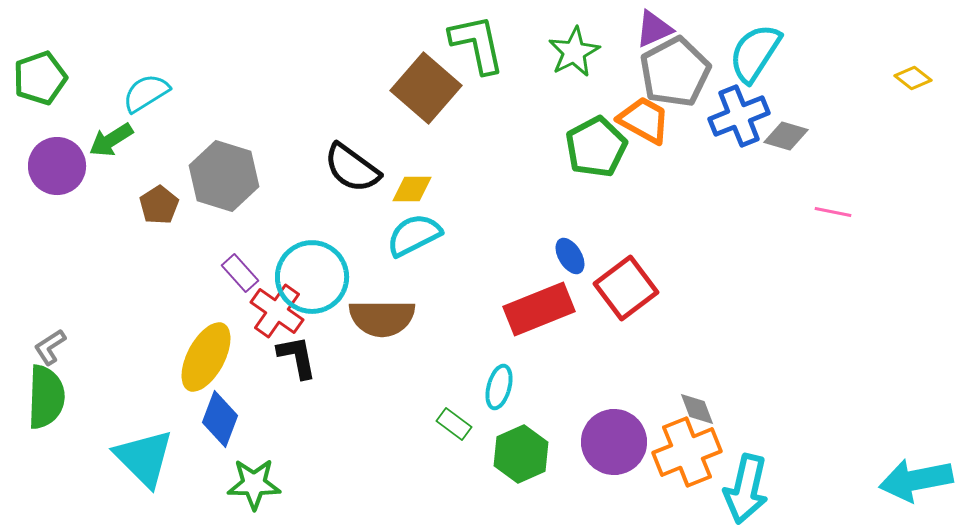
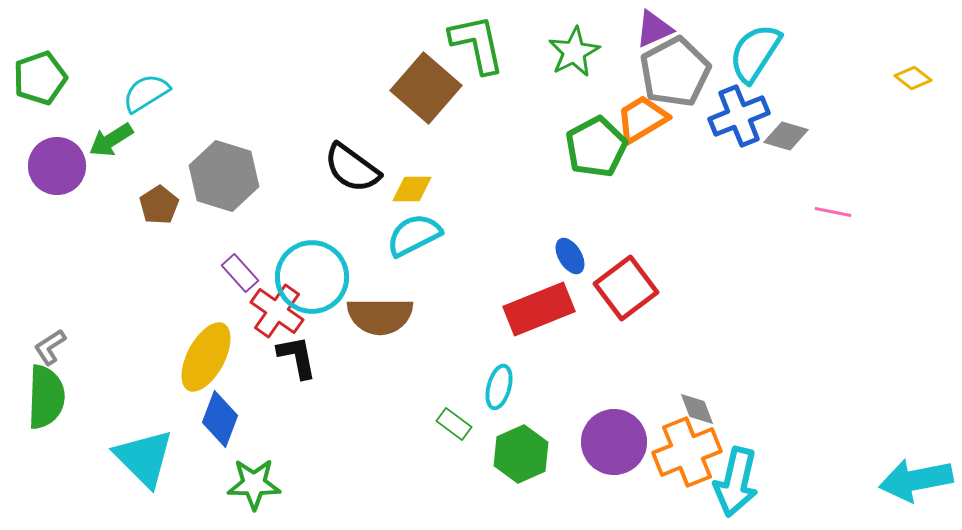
orange trapezoid at (644, 120): moved 2 px left, 1 px up; rotated 60 degrees counterclockwise
brown semicircle at (382, 318): moved 2 px left, 2 px up
cyan arrow at (746, 489): moved 10 px left, 7 px up
